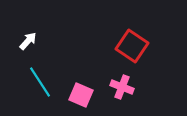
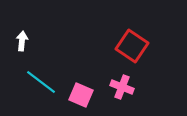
white arrow: moved 6 px left; rotated 36 degrees counterclockwise
cyan line: moved 1 px right; rotated 20 degrees counterclockwise
